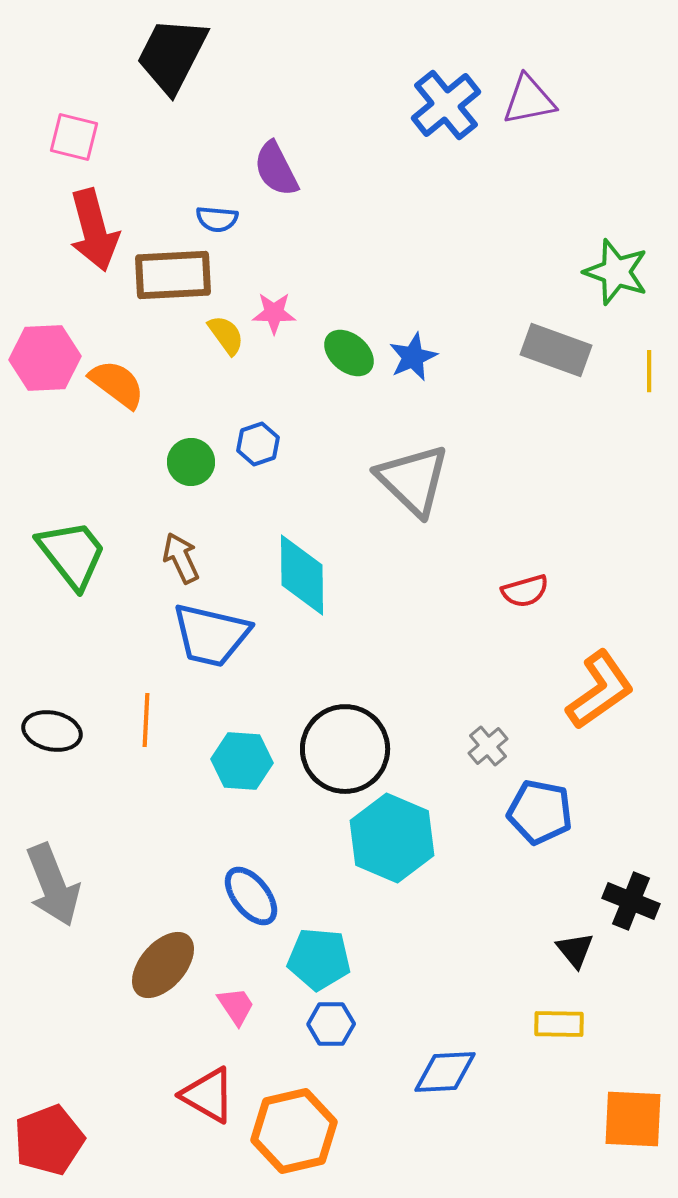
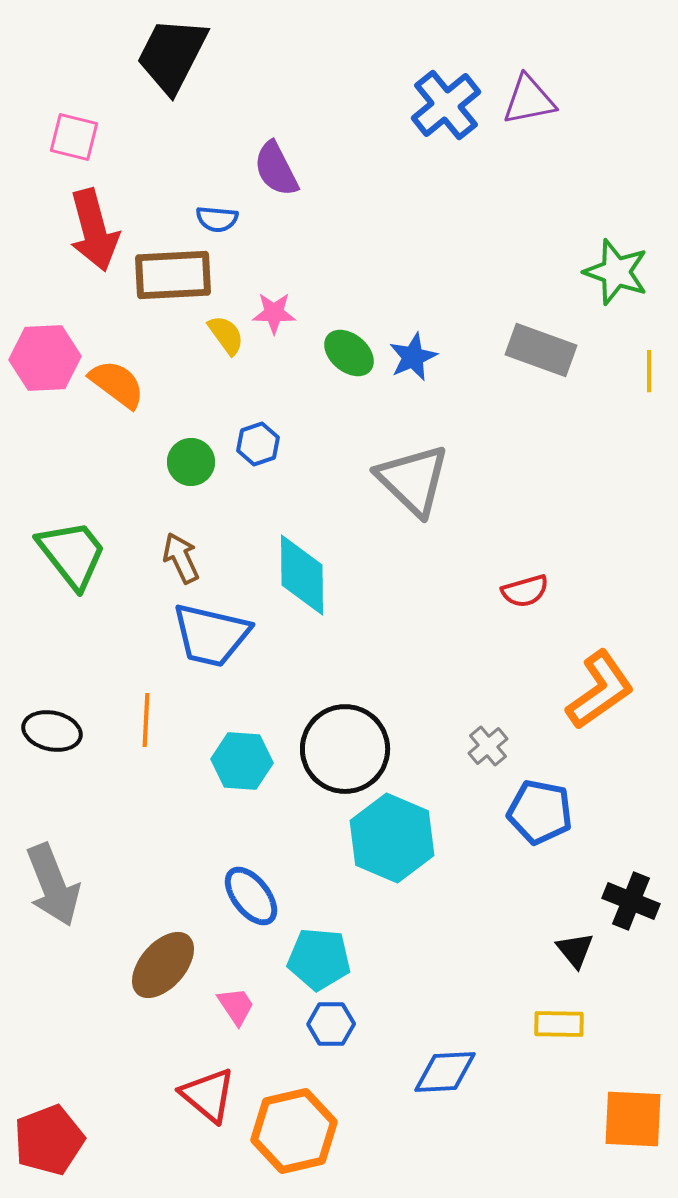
gray rectangle at (556, 350): moved 15 px left
red triangle at (208, 1095): rotated 10 degrees clockwise
